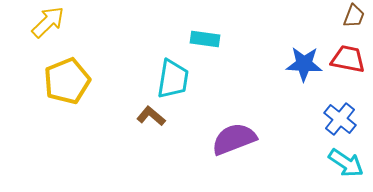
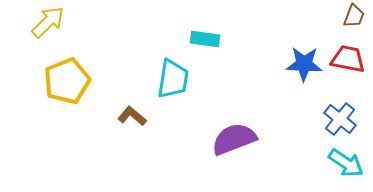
brown L-shape: moved 19 px left
